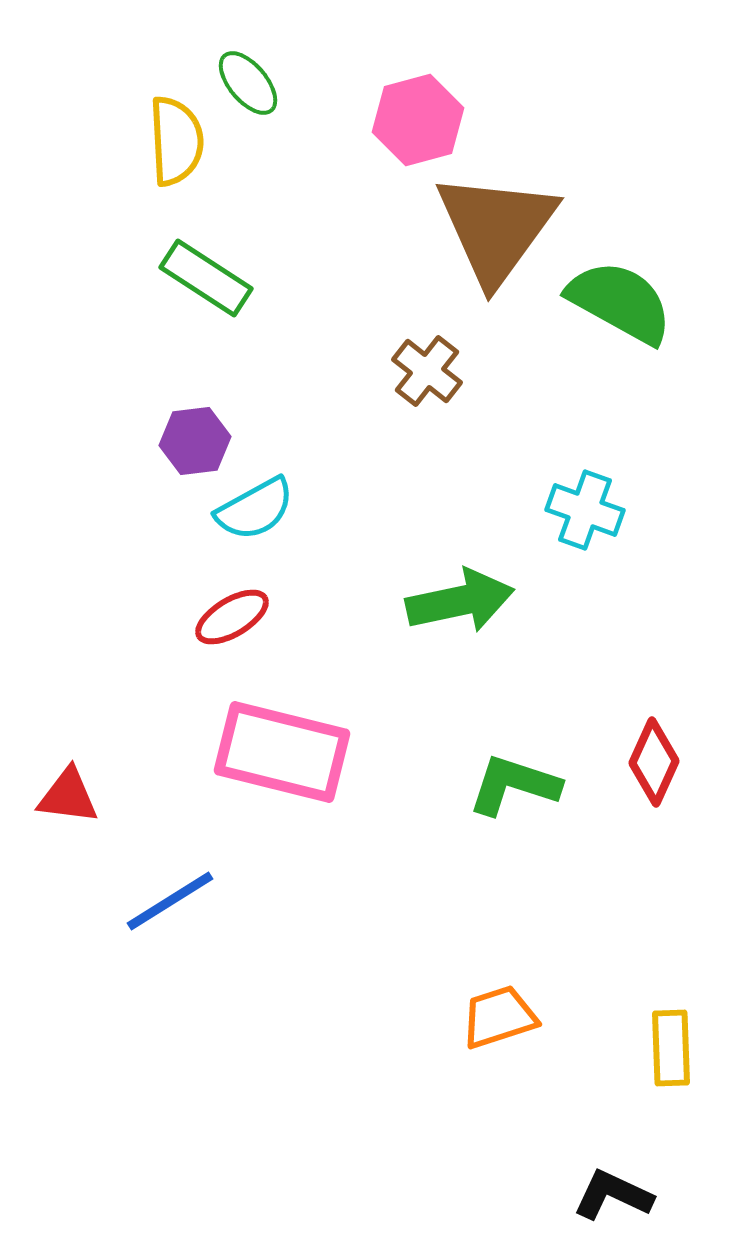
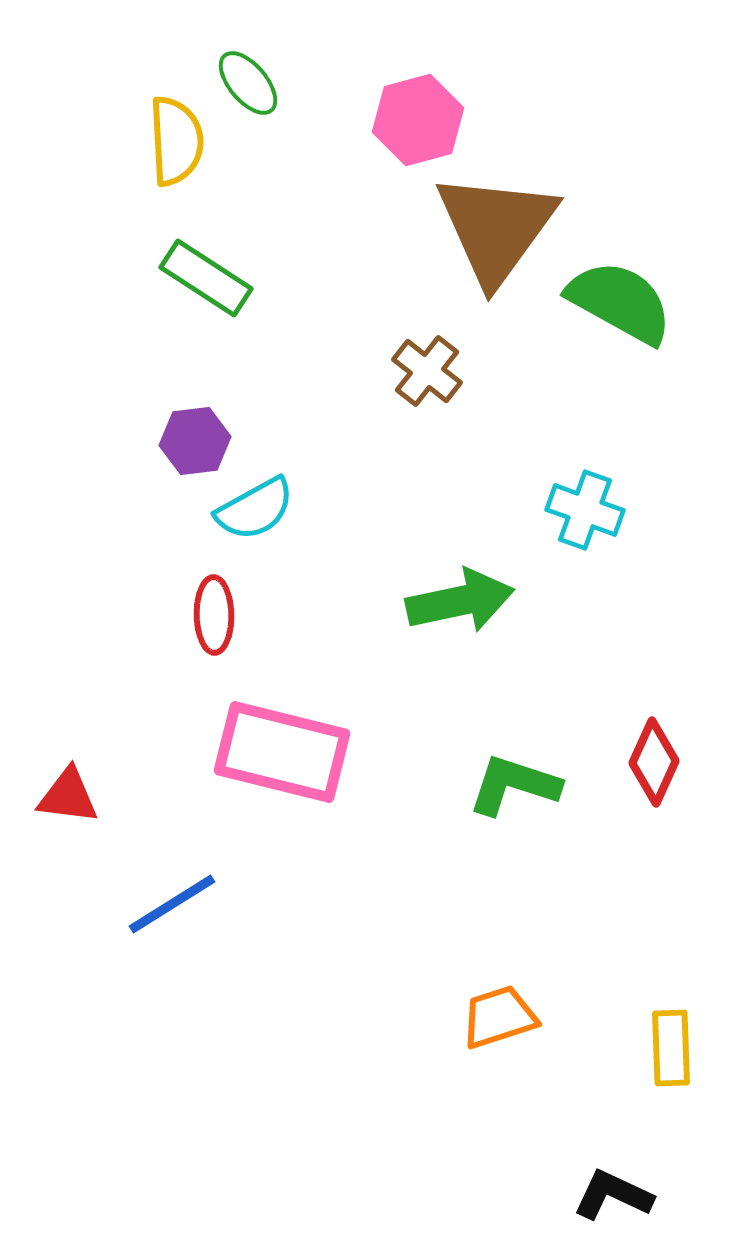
red ellipse: moved 18 px left, 2 px up; rotated 60 degrees counterclockwise
blue line: moved 2 px right, 3 px down
